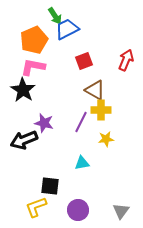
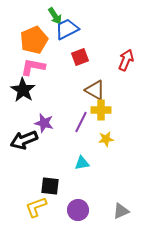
red square: moved 4 px left, 4 px up
gray triangle: rotated 30 degrees clockwise
